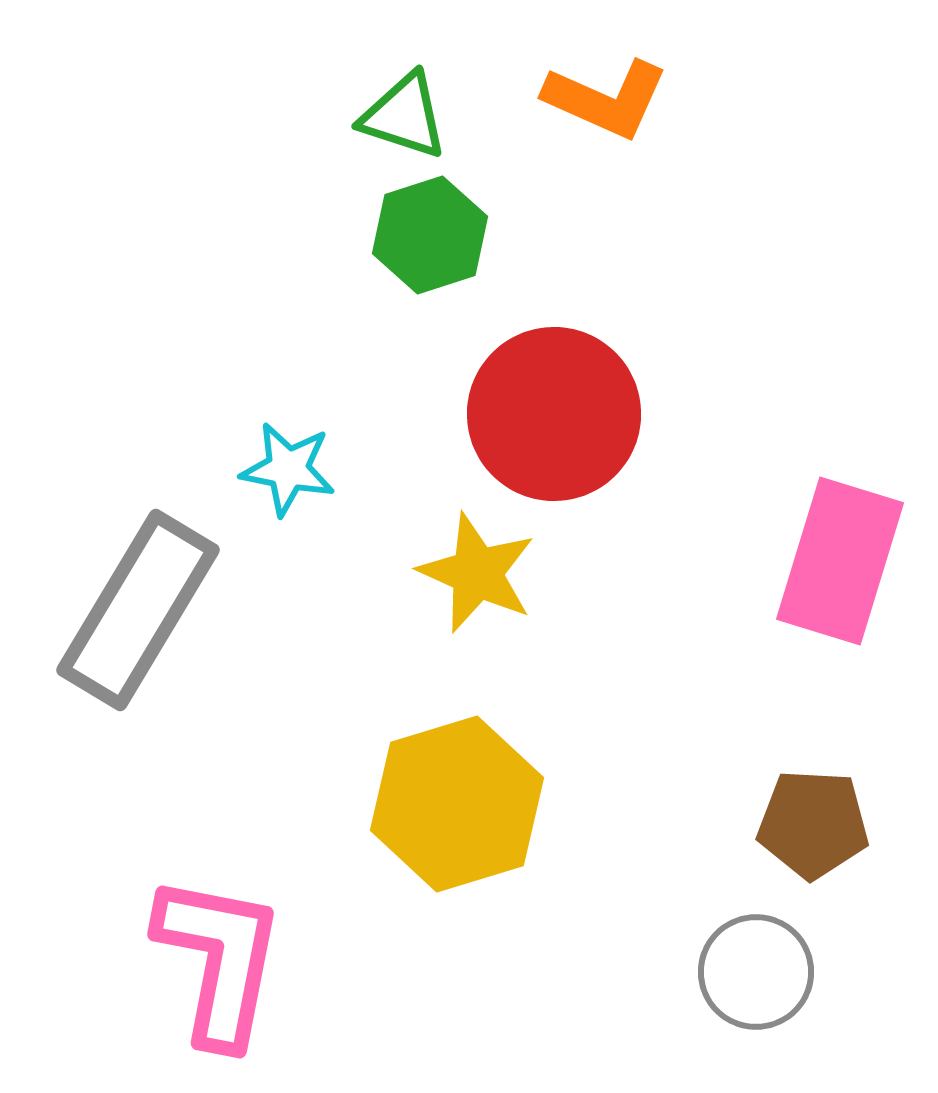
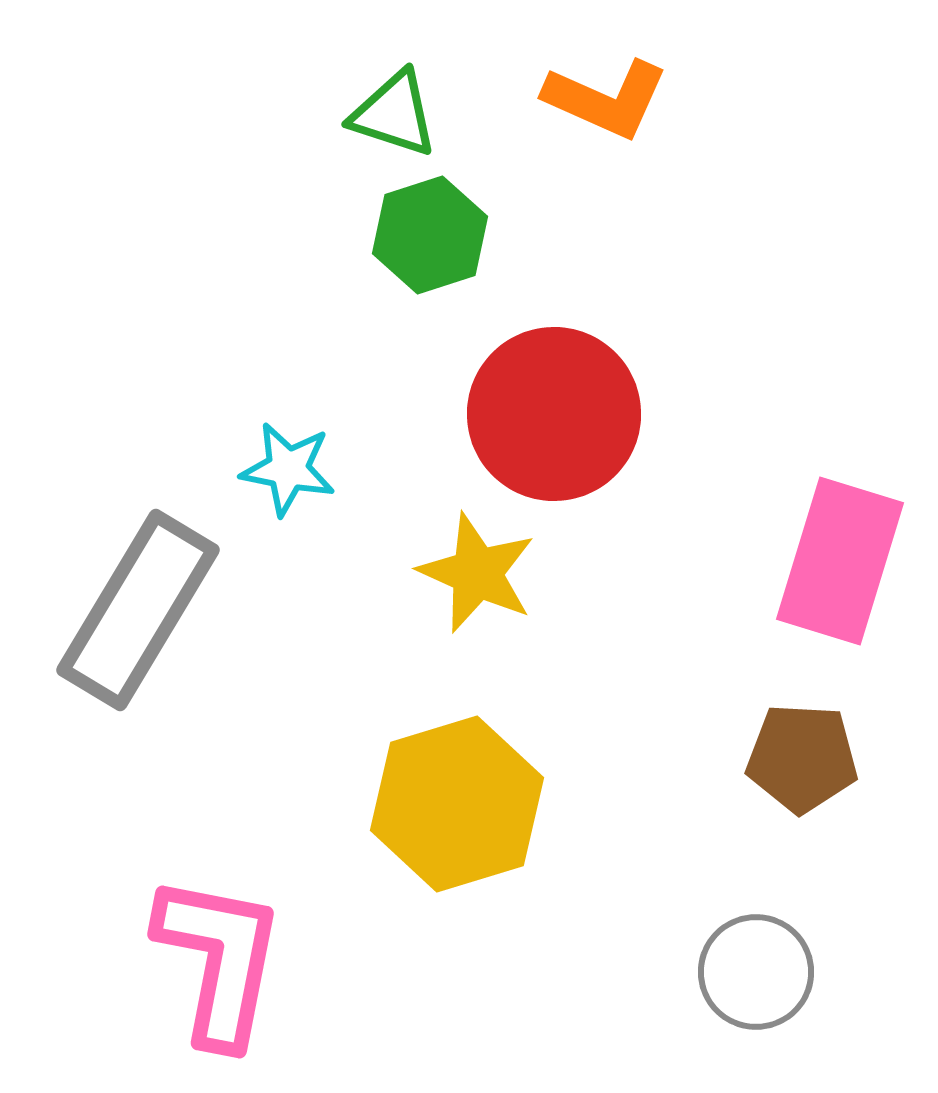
green triangle: moved 10 px left, 2 px up
brown pentagon: moved 11 px left, 66 px up
